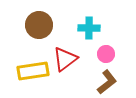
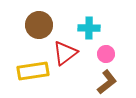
red triangle: moved 6 px up
